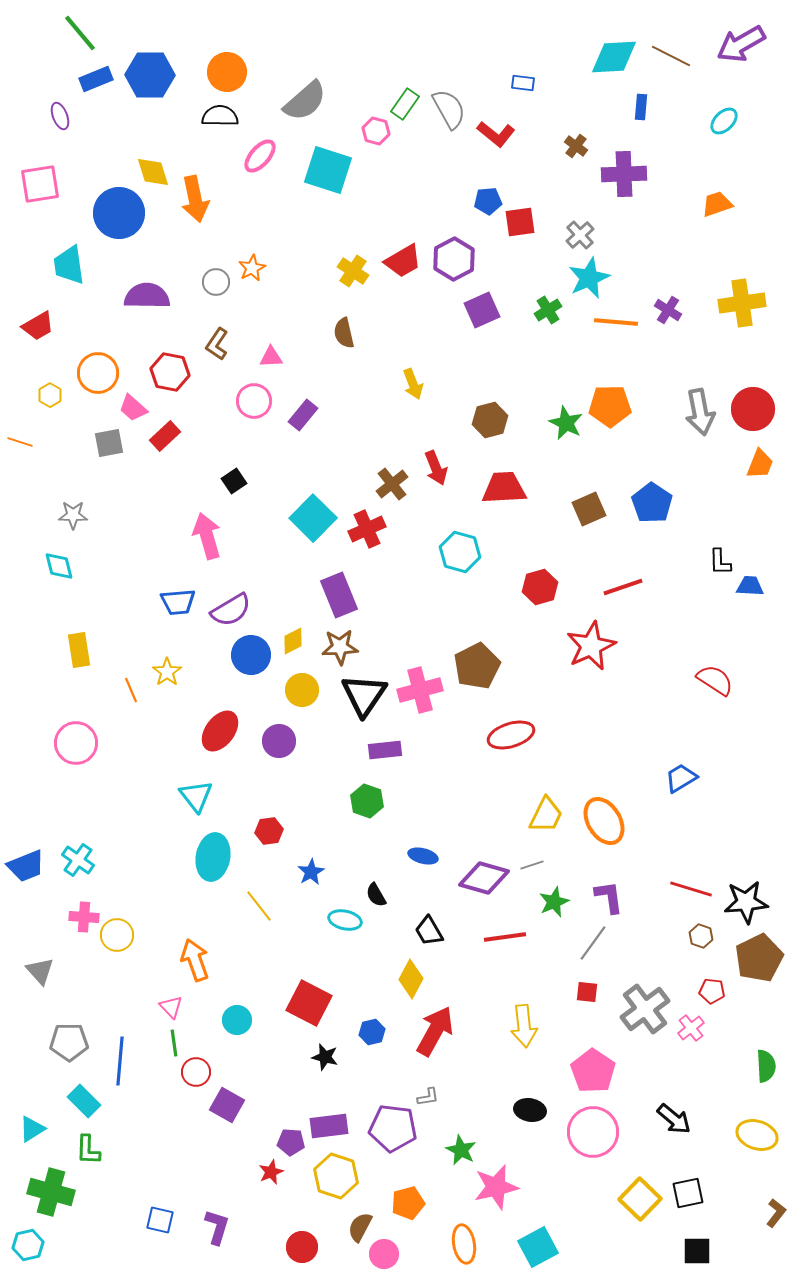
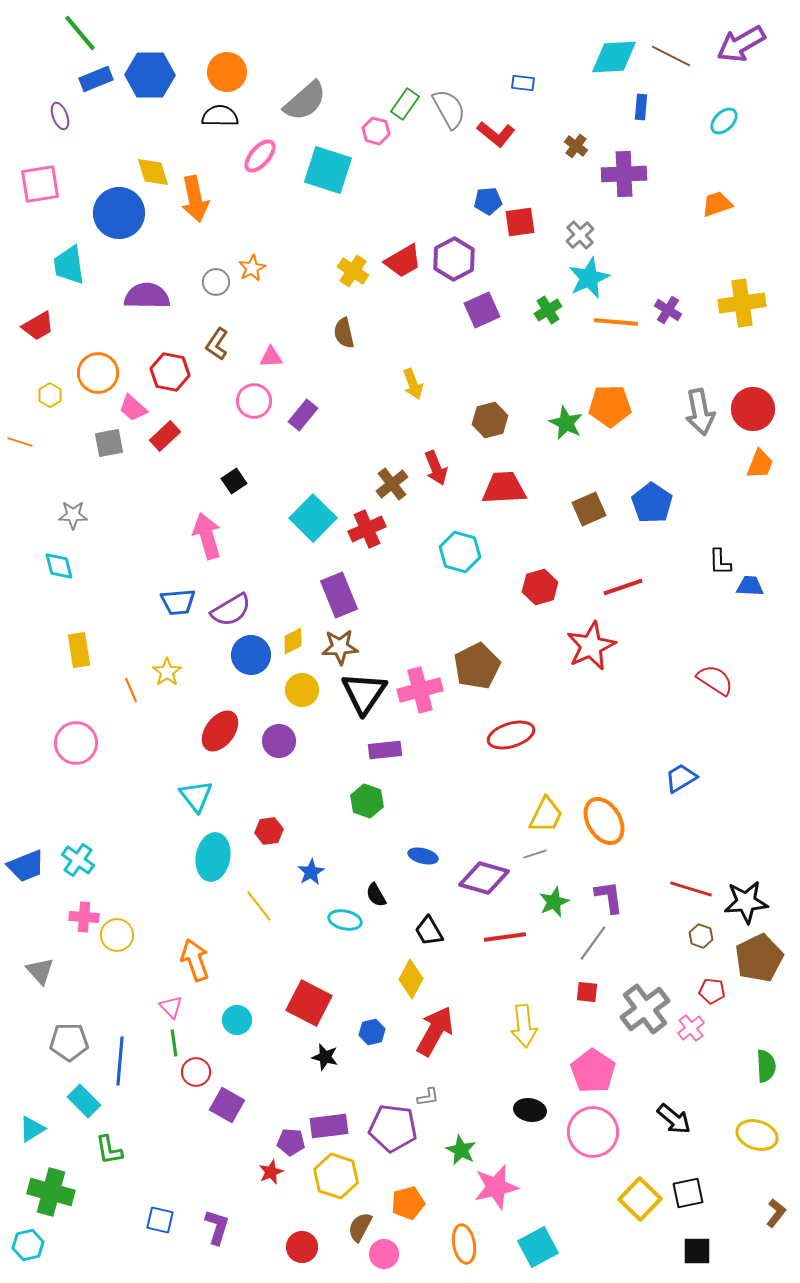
black triangle at (364, 695): moved 2 px up
gray line at (532, 865): moved 3 px right, 11 px up
green L-shape at (88, 1150): moved 21 px right; rotated 12 degrees counterclockwise
